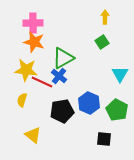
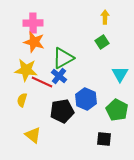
blue hexagon: moved 3 px left, 4 px up
